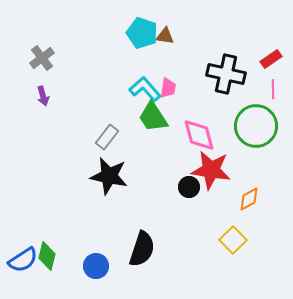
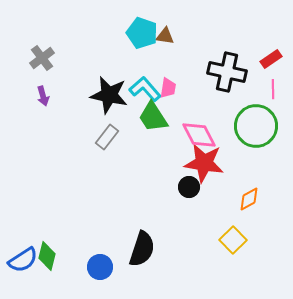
black cross: moved 1 px right, 2 px up
pink diamond: rotated 12 degrees counterclockwise
red star: moved 7 px left, 7 px up
black star: moved 81 px up
blue circle: moved 4 px right, 1 px down
